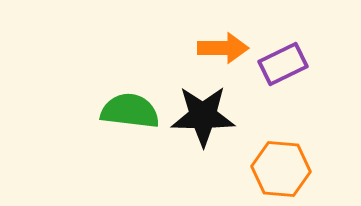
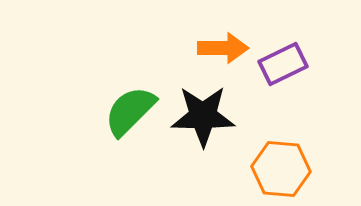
green semicircle: rotated 52 degrees counterclockwise
